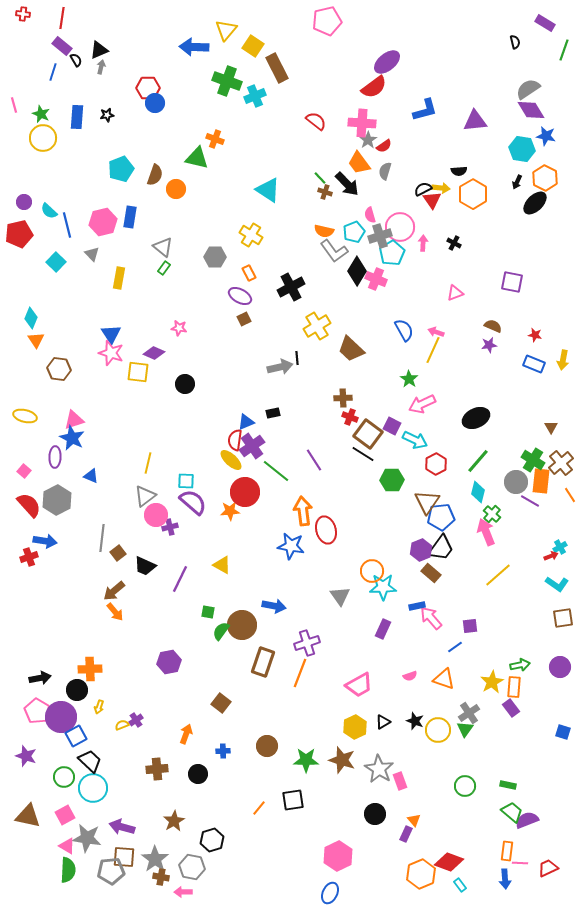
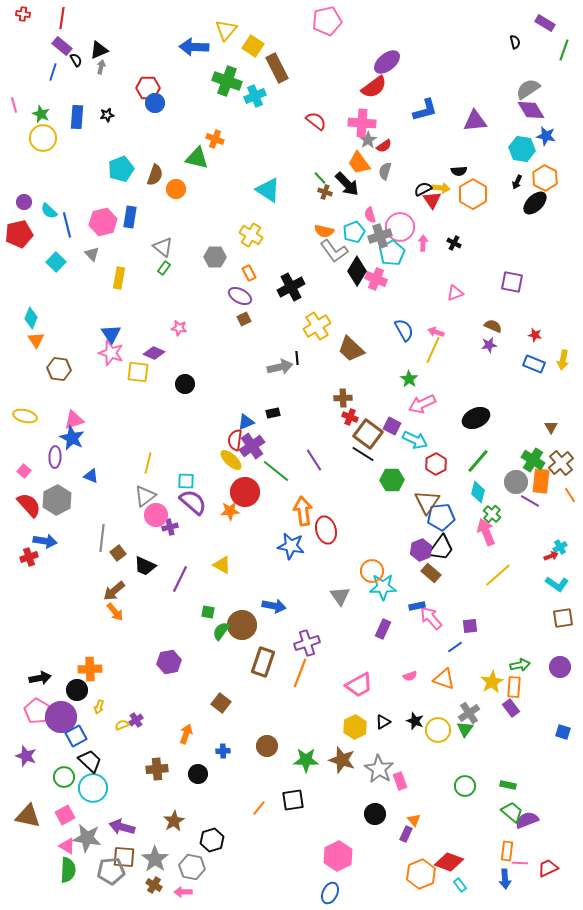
brown cross at (161, 877): moved 7 px left, 8 px down; rotated 21 degrees clockwise
